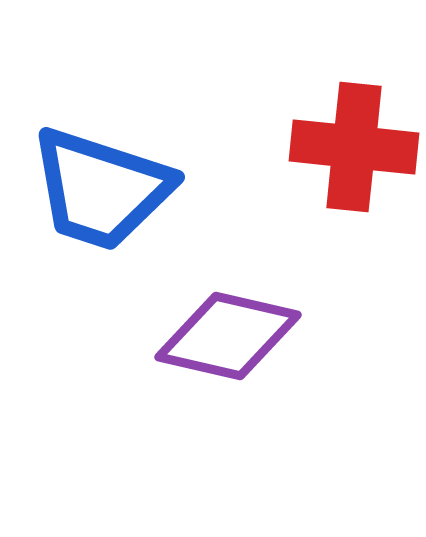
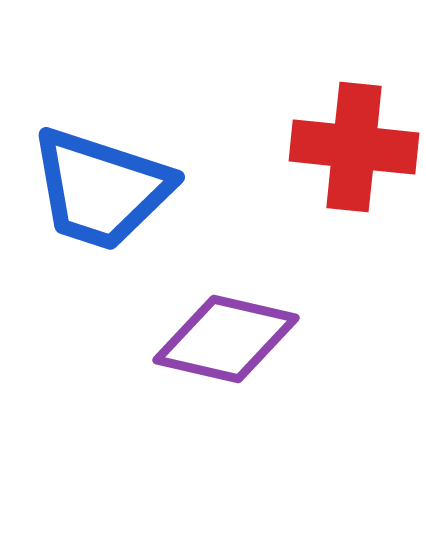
purple diamond: moved 2 px left, 3 px down
